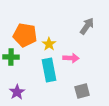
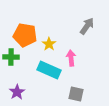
pink arrow: rotated 98 degrees counterclockwise
cyan rectangle: rotated 55 degrees counterclockwise
gray square: moved 6 px left, 3 px down; rotated 28 degrees clockwise
